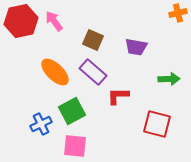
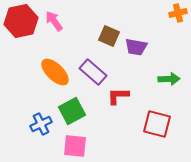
brown square: moved 16 px right, 4 px up
